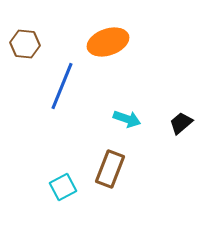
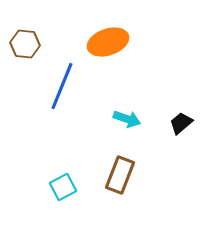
brown rectangle: moved 10 px right, 6 px down
